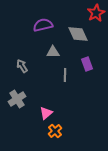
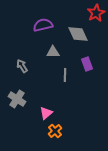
gray cross: rotated 24 degrees counterclockwise
